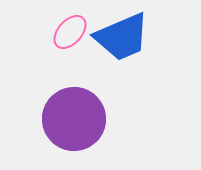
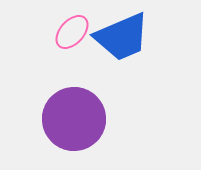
pink ellipse: moved 2 px right
